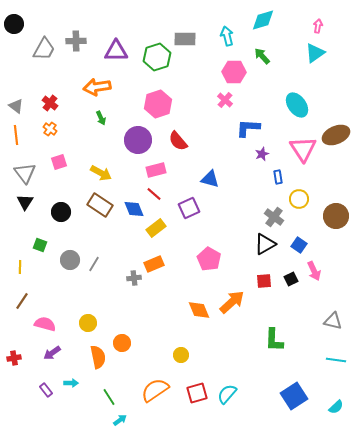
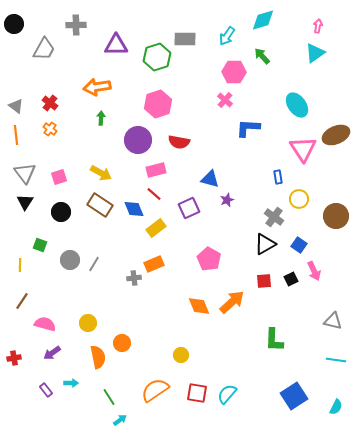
cyan arrow at (227, 36): rotated 132 degrees counterclockwise
gray cross at (76, 41): moved 16 px up
purple triangle at (116, 51): moved 6 px up
green arrow at (101, 118): rotated 152 degrees counterclockwise
red semicircle at (178, 141): moved 1 px right, 1 px down; rotated 40 degrees counterclockwise
purple star at (262, 154): moved 35 px left, 46 px down
pink square at (59, 162): moved 15 px down
yellow line at (20, 267): moved 2 px up
orange diamond at (199, 310): moved 4 px up
red square at (197, 393): rotated 25 degrees clockwise
cyan semicircle at (336, 407): rotated 21 degrees counterclockwise
